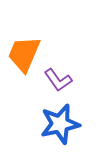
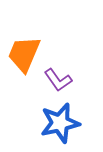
blue star: moved 1 px up
